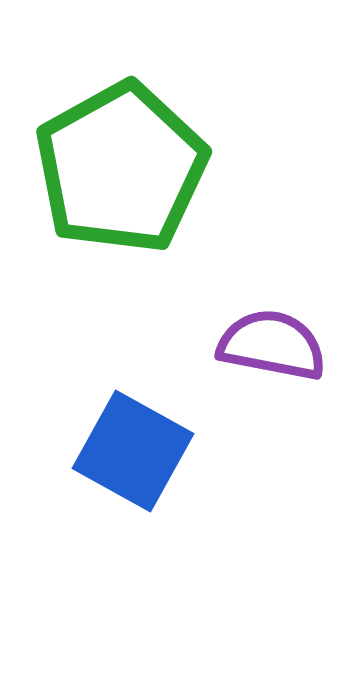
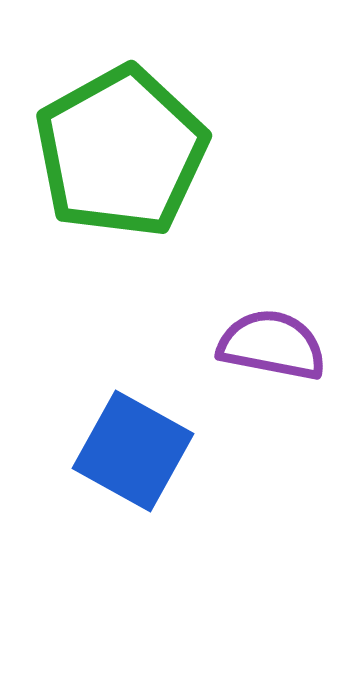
green pentagon: moved 16 px up
